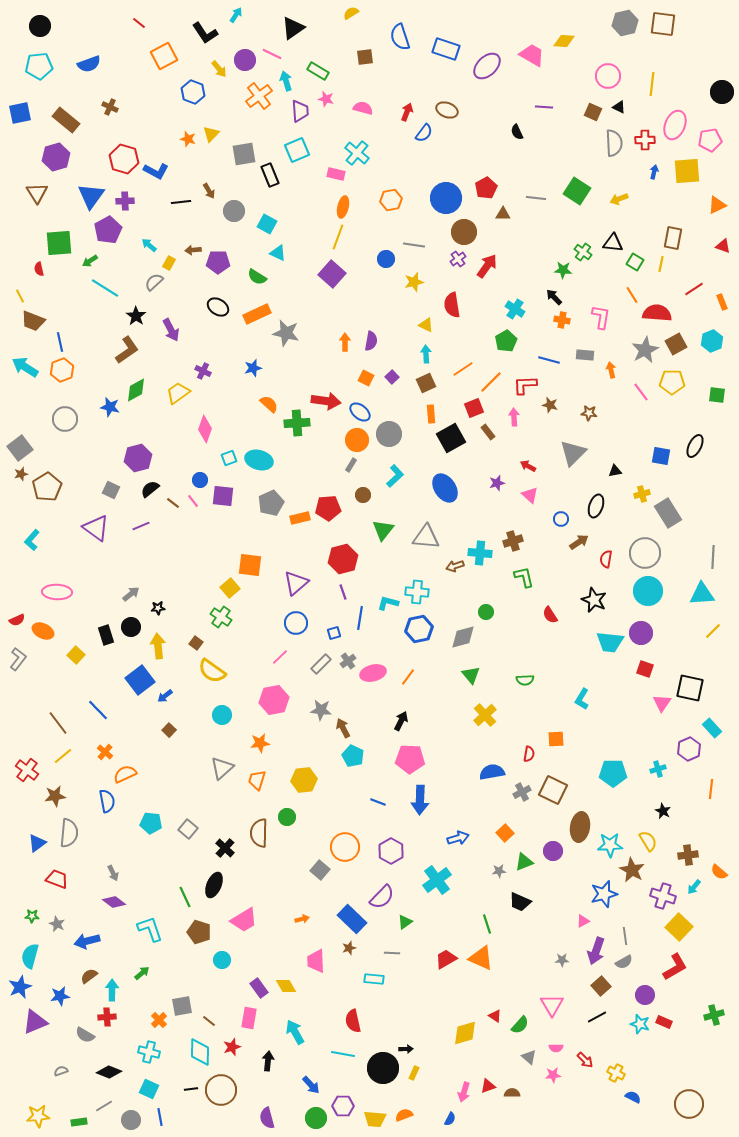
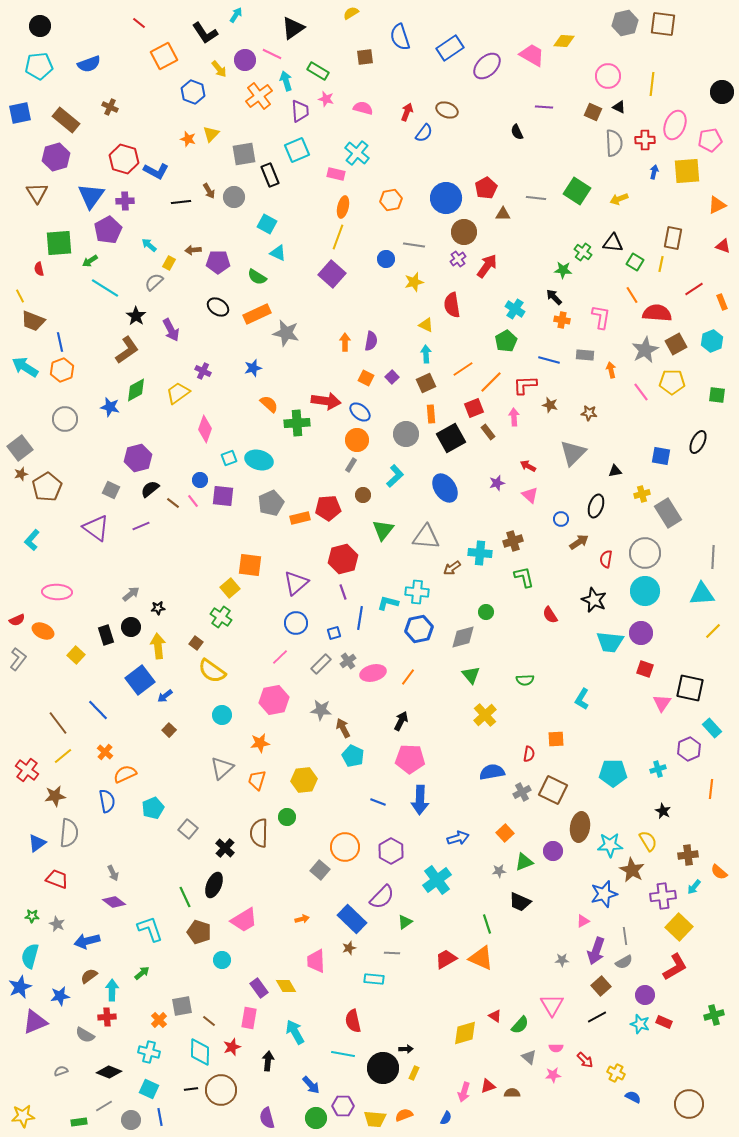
blue rectangle at (446, 49): moved 4 px right, 1 px up; rotated 52 degrees counterclockwise
gray circle at (234, 211): moved 14 px up
gray circle at (389, 434): moved 17 px right
black ellipse at (695, 446): moved 3 px right, 4 px up
brown arrow at (455, 566): moved 3 px left, 2 px down; rotated 18 degrees counterclockwise
cyan circle at (648, 591): moved 3 px left
cyan pentagon at (151, 823): moved 2 px right, 15 px up; rotated 30 degrees counterclockwise
purple cross at (663, 896): rotated 25 degrees counterclockwise
yellow star at (38, 1116): moved 15 px left
blue semicircle at (450, 1119): moved 4 px left, 1 px up
